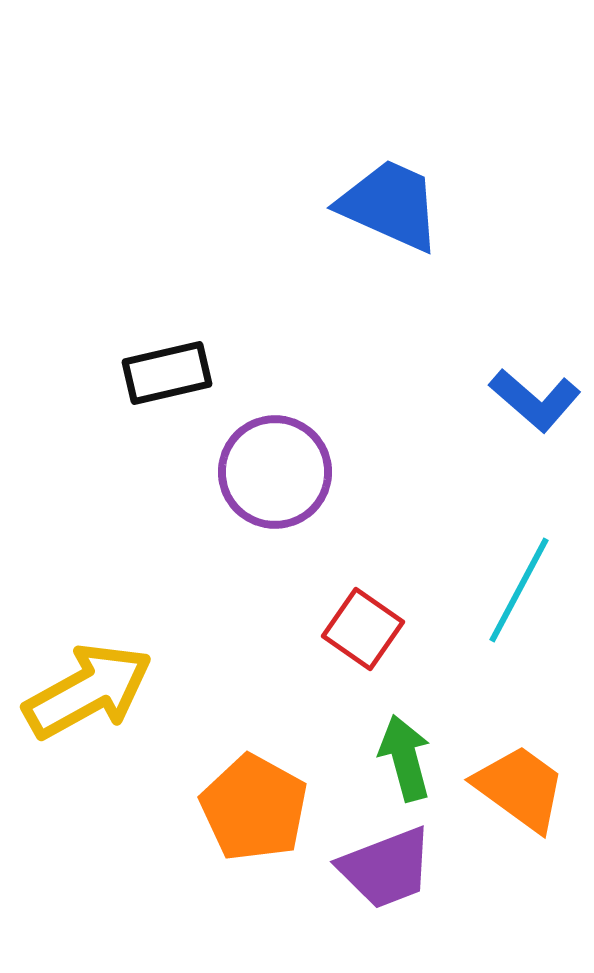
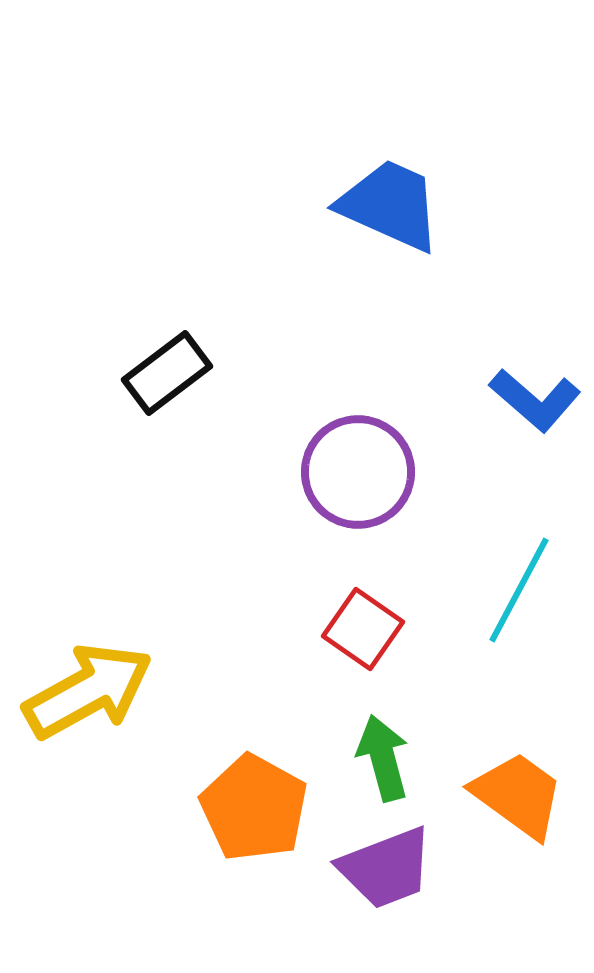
black rectangle: rotated 24 degrees counterclockwise
purple circle: moved 83 px right
green arrow: moved 22 px left
orange trapezoid: moved 2 px left, 7 px down
